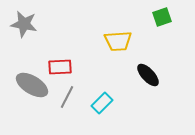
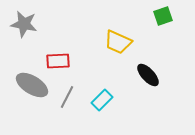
green square: moved 1 px right, 1 px up
yellow trapezoid: moved 1 px down; rotated 28 degrees clockwise
red rectangle: moved 2 px left, 6 px up
cyan rectangle: moved 3 px up
